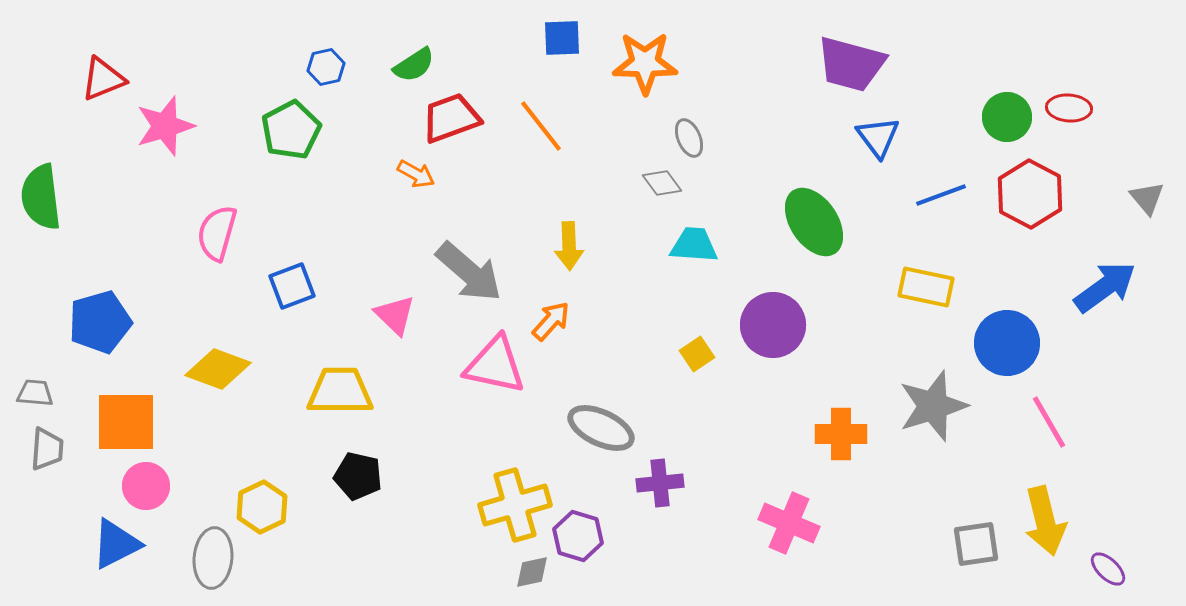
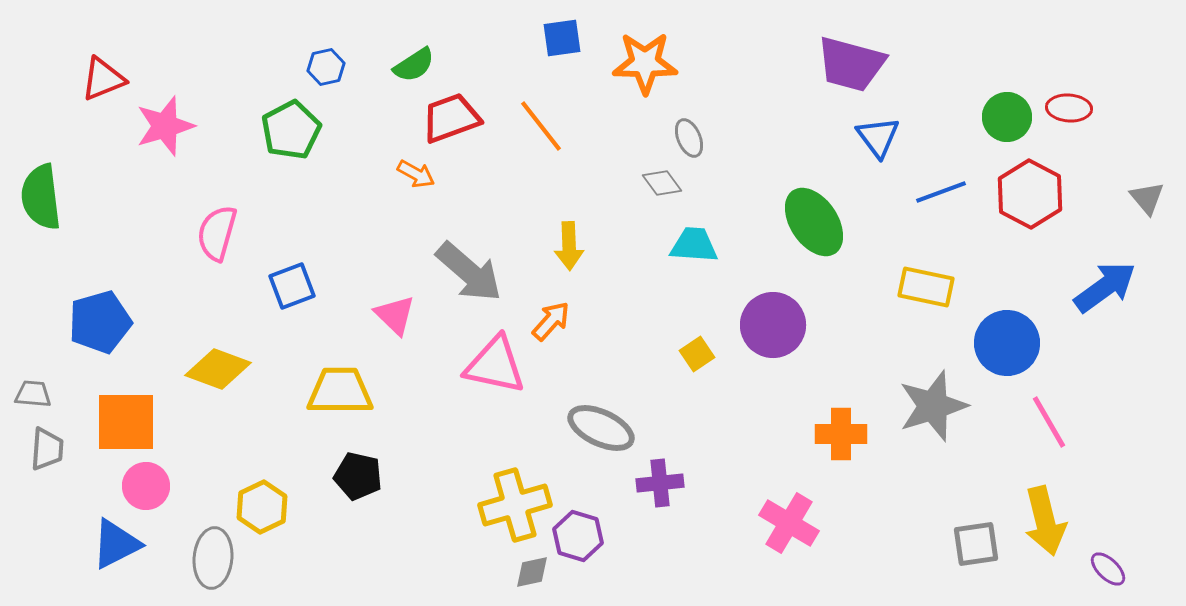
blue square at (562, 38): rotated 6 degrees counterclockwise
blue line at (941, 195): moved 3 px up
gray trapezoid at (35, 393): moved 2 px left, 1 px down
pink cross at (789, 523): rotated 8 degrees clockwise
